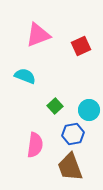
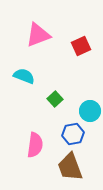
cyan semicircle: moved 1 px left
green square: moved 7 px up
cyan circle: moved 1 px right, 1 px down
